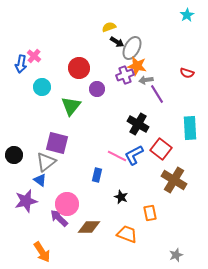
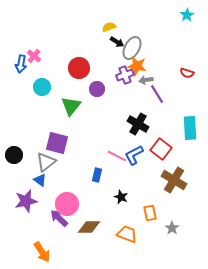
gray star: moved 4 px left, 27 px up; rotated 16 degrees counterclockwise
